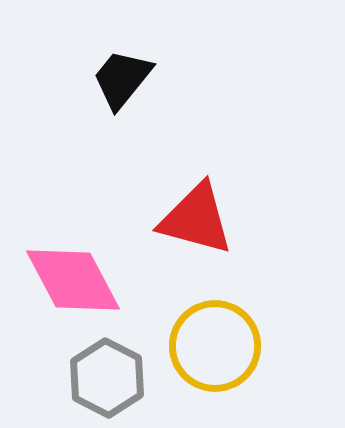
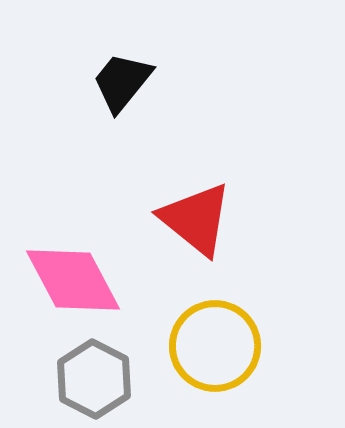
black trapezoid: moved 3 px down
red triangle: rotated 24 degrees clockwise
gray hexagon: moved 13 px left, 1 px down
